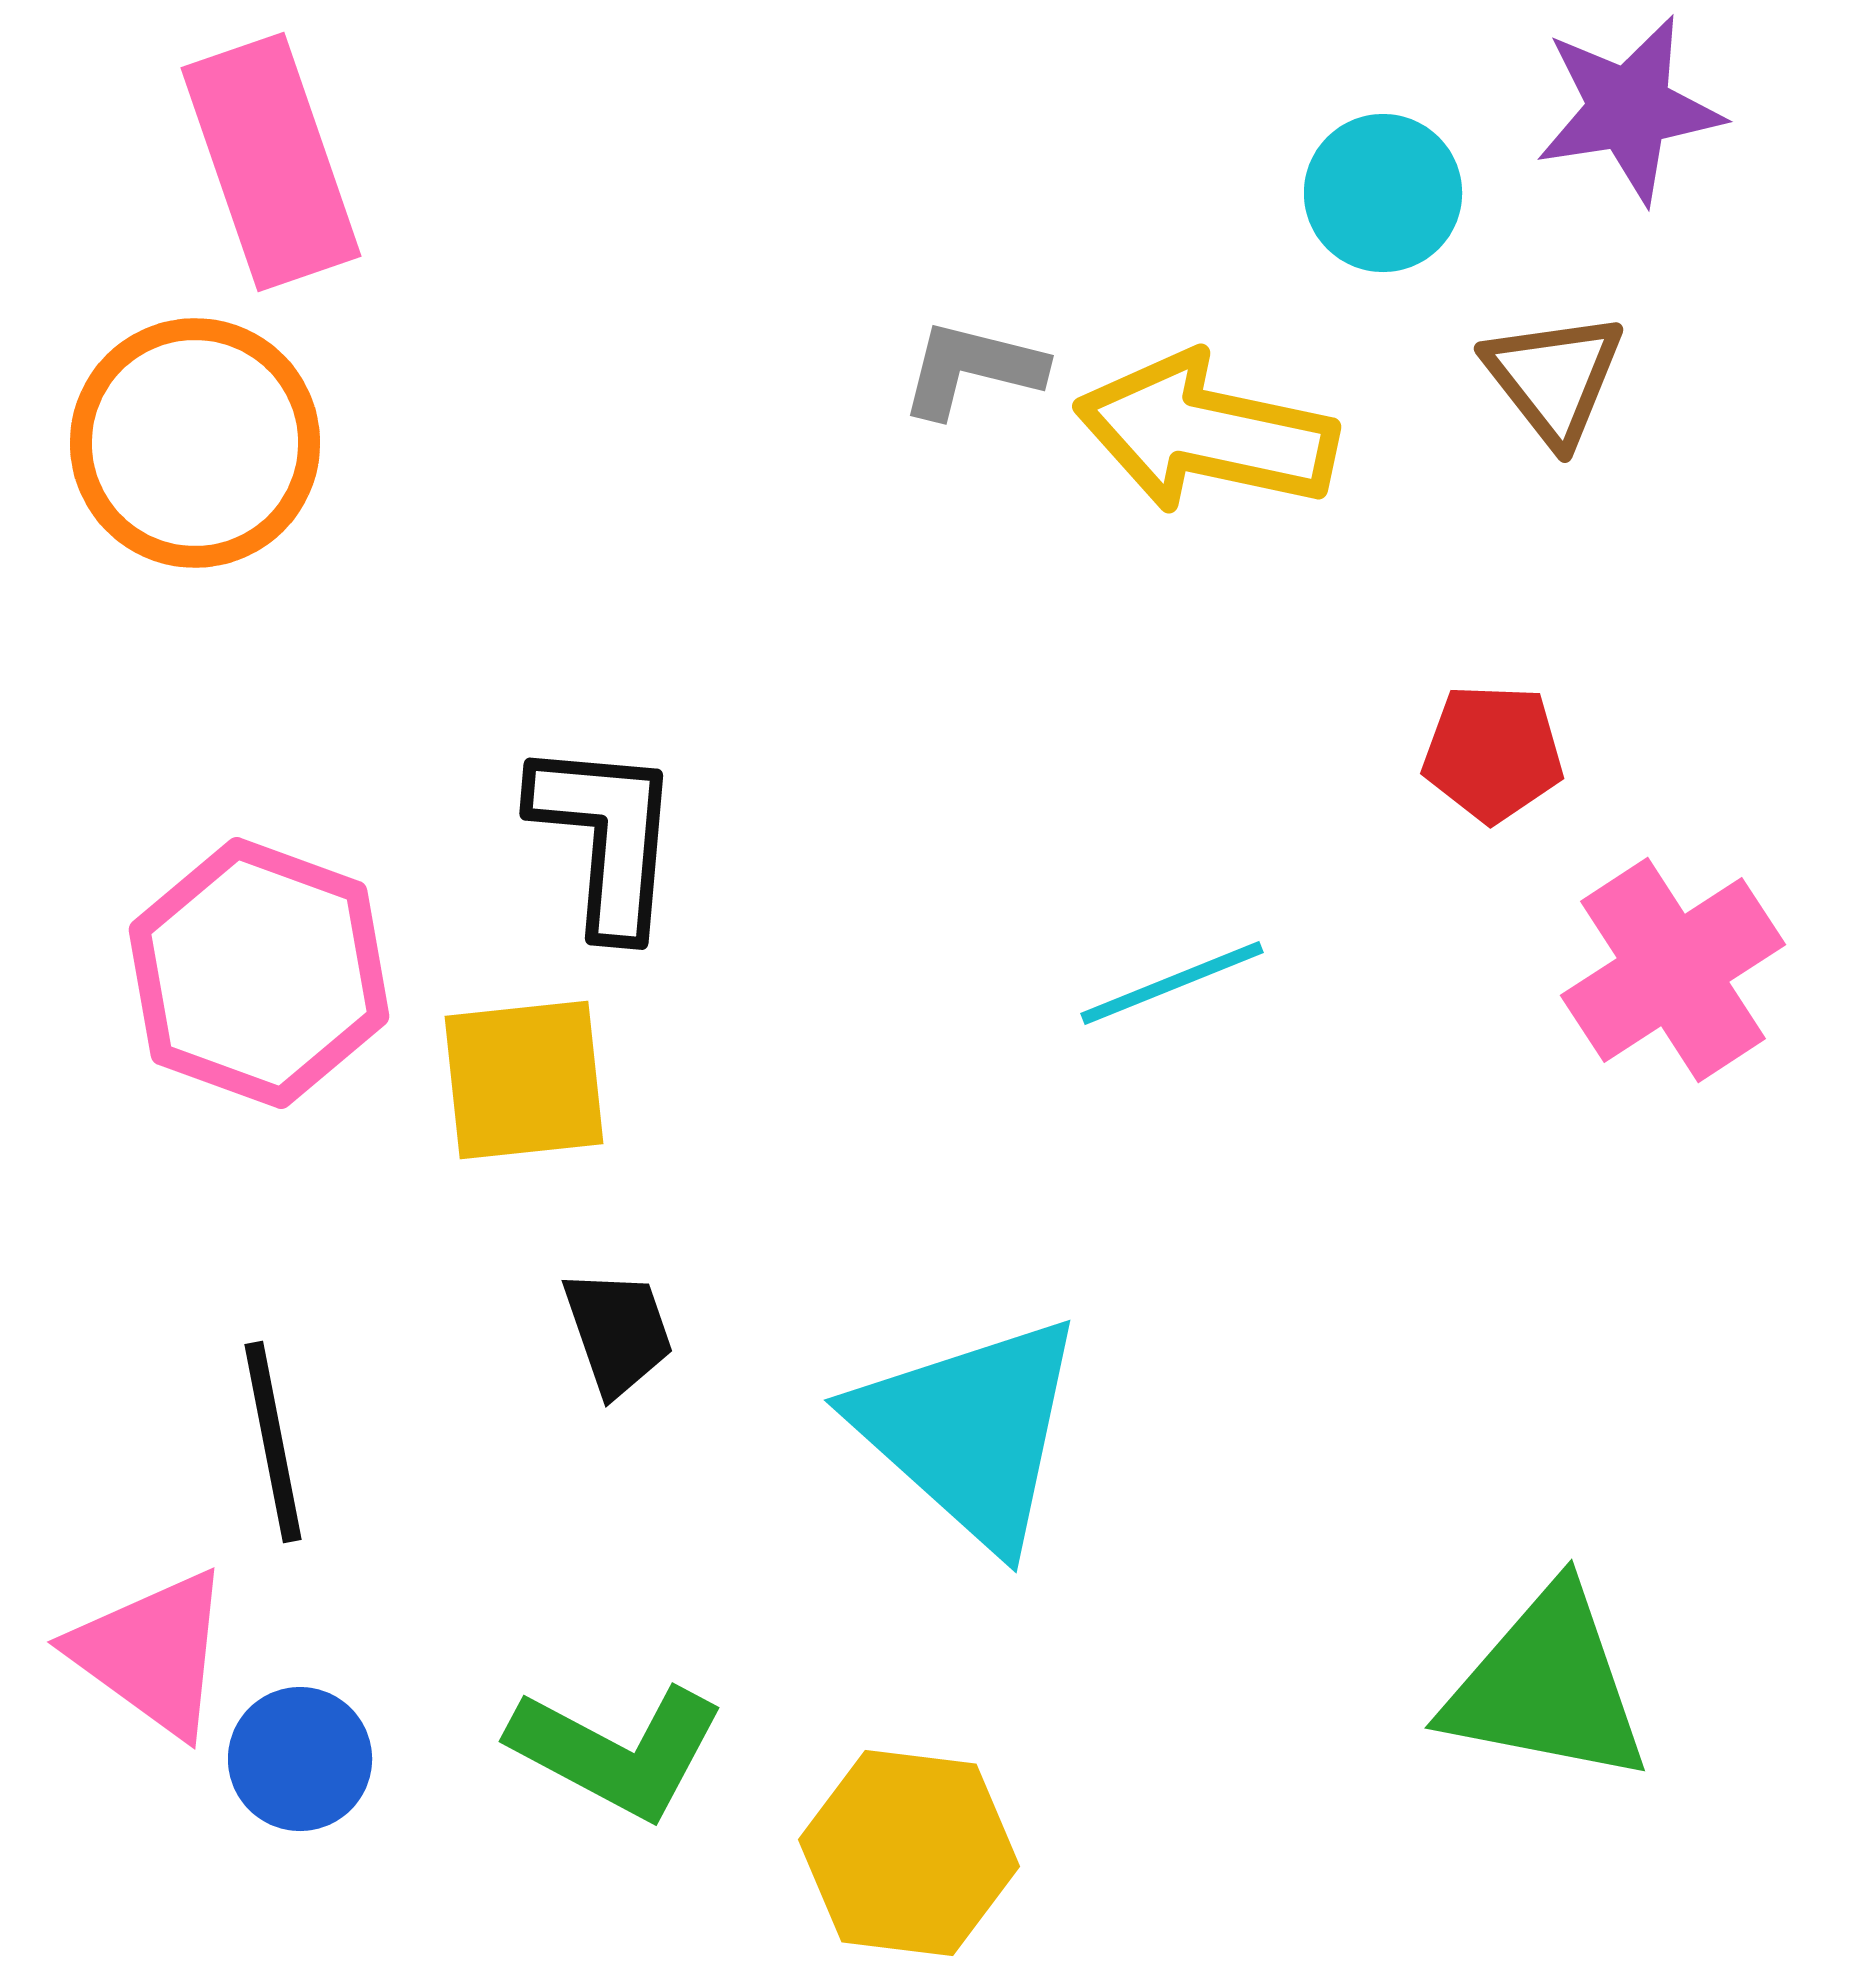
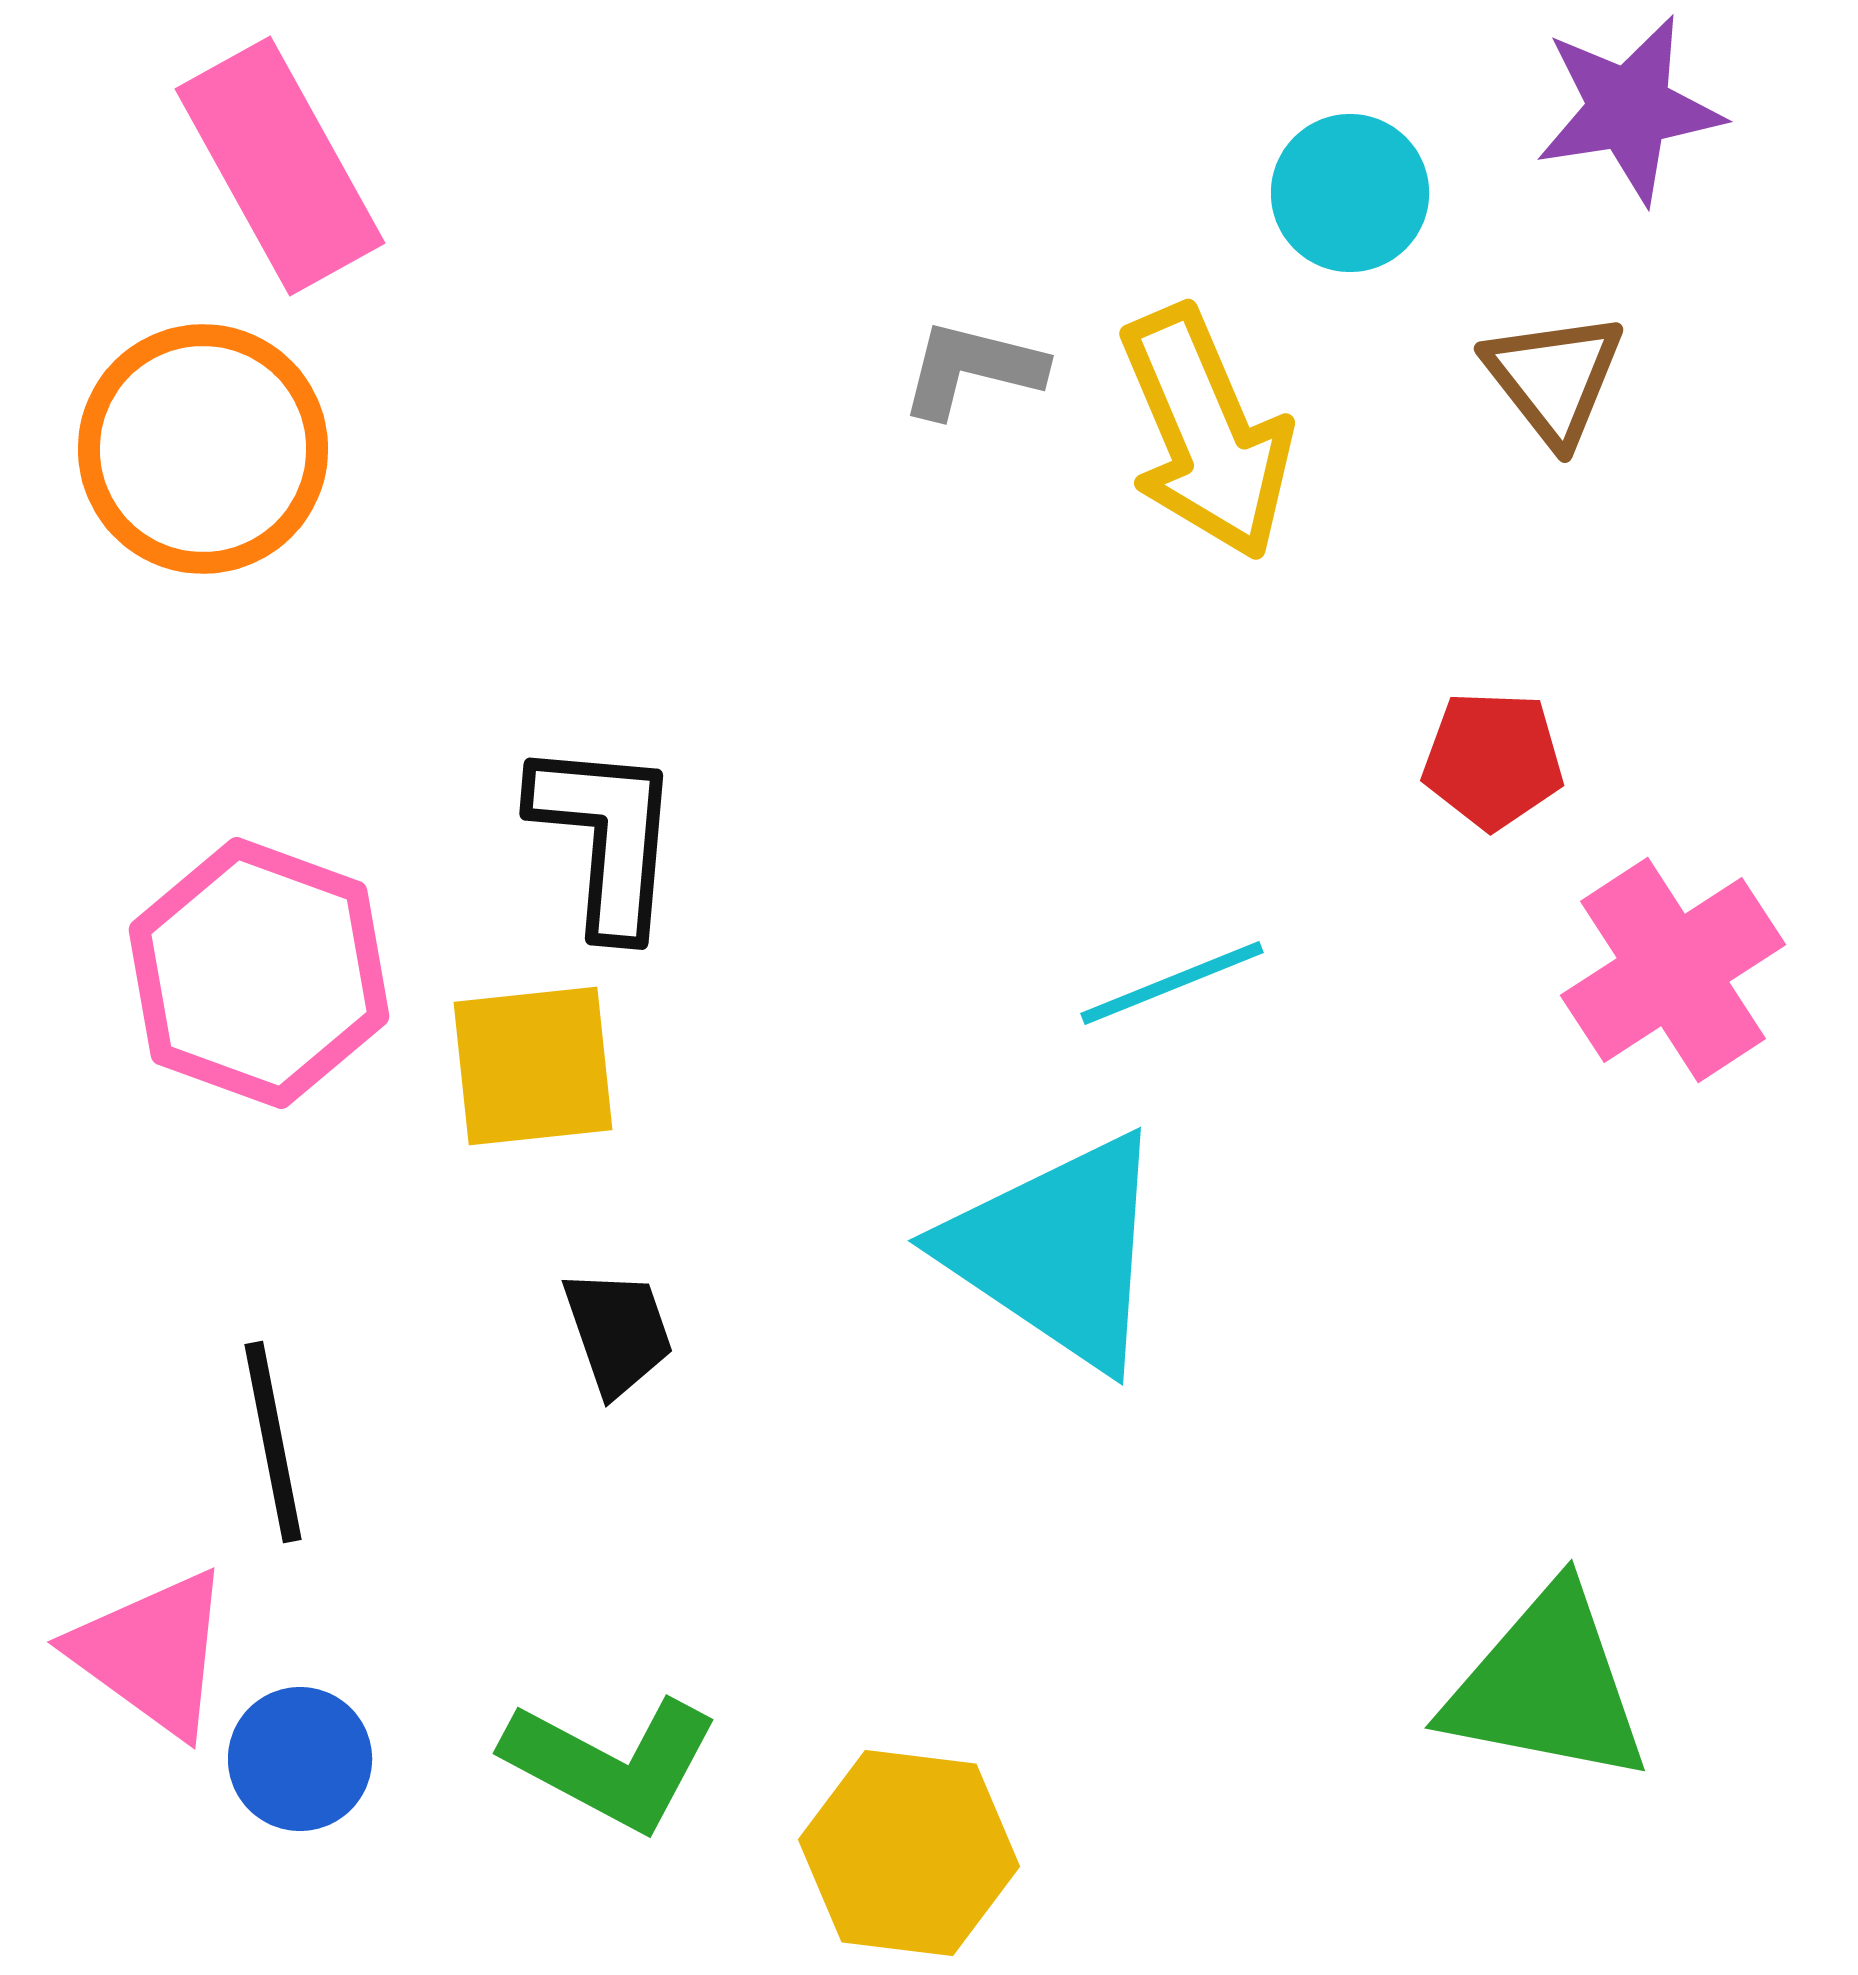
pink rectangle: moved 9 px right, 4 px down; rotated 10 degrees counterclockwise
cyan circle: moved 33 px left
yellow arrow: rotated 125 degrees counterclockwise
orange circle: moved 8 px right, 6 px down
red pentagon: moved 7 px down
yellow square: moved 9 px right, 14 px up
cyan triangle: moved 87 px right, 180 px up; rotated 8 degrees counterclockwise
green L-shape: moved 6 px left, 12 px down
